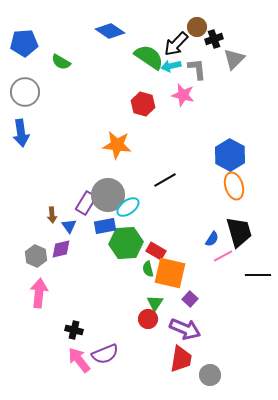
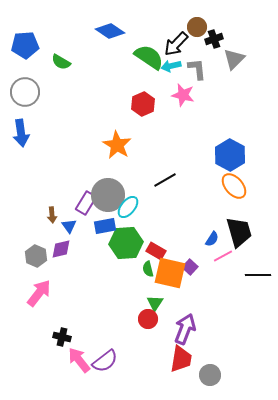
blue pentagon at (24, 43): moved 1 px right, 2 px down
red hexagon at (143, 104): rotated 20 degrees clockwise
orange star at (117, 145): rotated 24 degrees clockwise
orange ellipse at (234, 186): rotated 24 degrees counterclockwise
cyan ellipse at (128, 207): rotated 15 degrees counterclockwise
pink arrow at (39, 293): rotated 32 degrees clockwise
purple square at (190, 299): moved 32 px up
purple arrow at (185, 329): rotated 92 degrees counterclockwise
black cross at (74, 330): moved 12 px left, 7 px down
purple semicircle at (105, 354): moved 7 px down; rotated 16 degrees counterclockwise
